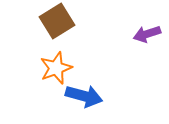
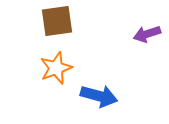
brown square: rotated 24 degrees clockwise
blue arrow: moved 15 px right
